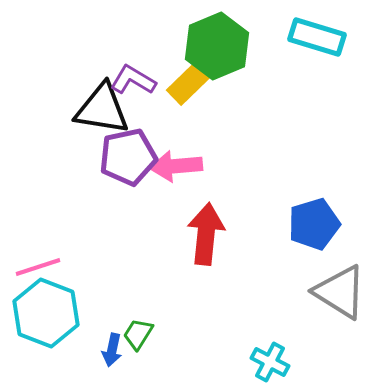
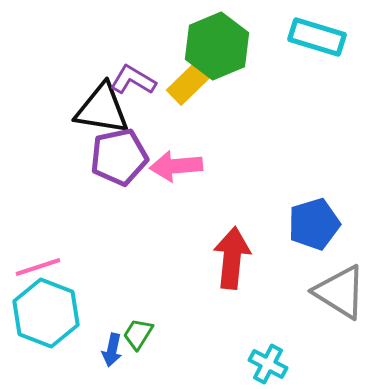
purple pentagon: moved 9 px left
red arrow: moved 26 px right, 24 px down
cyan cross: moved 2 px left, 2 px down
